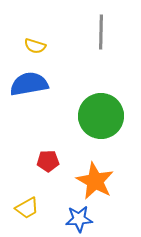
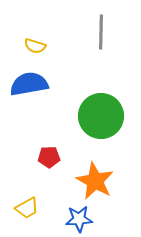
red pentagon: moved 1 px right, 4 px up
